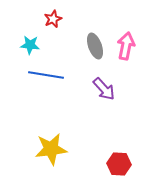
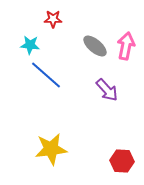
red star: rotated 24 degrees clockwise
gray ellipse: rotated 30 degrees counterclockwise
blue line: rotated 32 degrees clockwise
purple arrow: moved 3 px right, 1 px down
red hexagon: moved 3 px right, 3 px up
